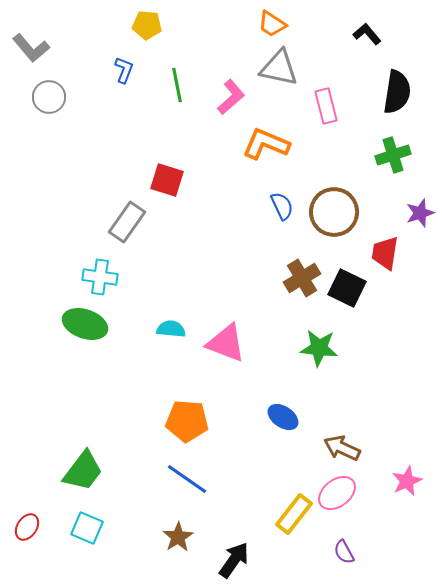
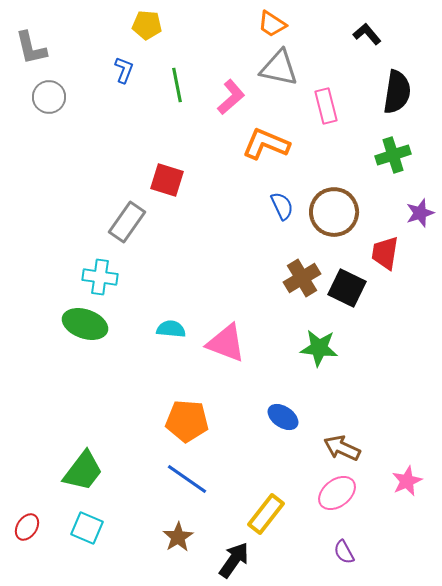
gray L-shape: rotated 27 degrees clockwise
yellow rectangle: moved 28 px left
